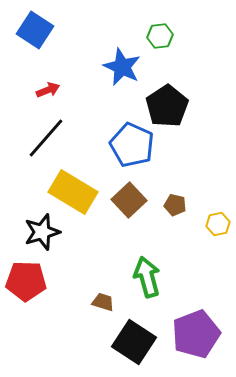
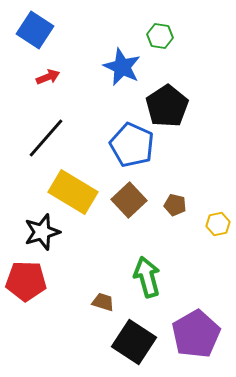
green hexagon: rotated 15 degrees clockwise
red arrow: moved 13 px up
purple pentagon: rotated 9 degrees counterclockwise
